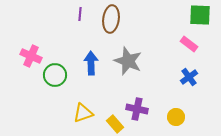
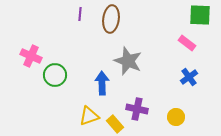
pink rectangle: moved 2 px left, 1 px up
blue arrow: moved 11 px right, 20 px down
yellow triangle: moved 6 px right, 3 px down
